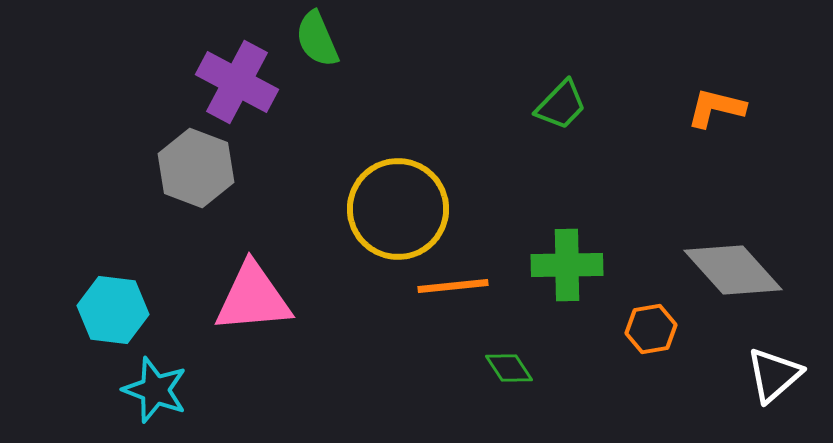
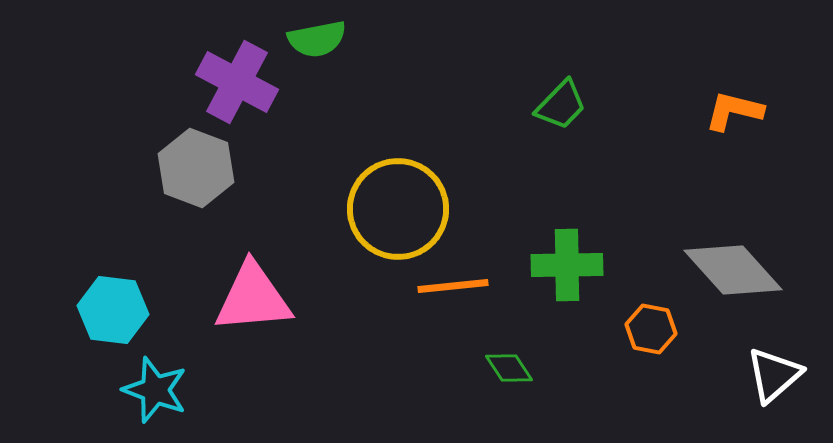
green semicircle: rotated 78 degrees counterclockwise
orange L-shape: moved 18 px right, 3 px down
orange hexagon: rotated 21 degrees clockwise
